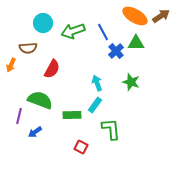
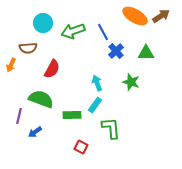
green triangle: moved 10 px right, 10 px down
green semicircle: moved 1 px right, 1 px up
green L-shape: moved 1 px up
